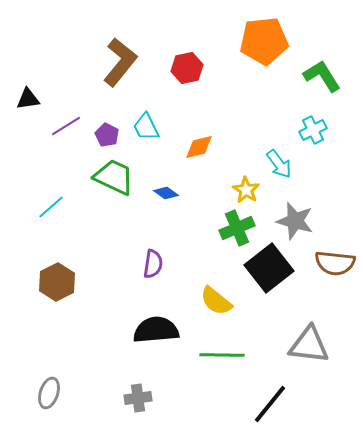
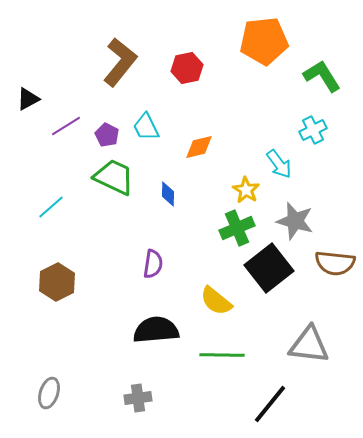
black triangle: rotated 20 degrees counterclockwise
blue diamond: moved 2 px right, 1 px down; rotated 55 degrees clockwise
